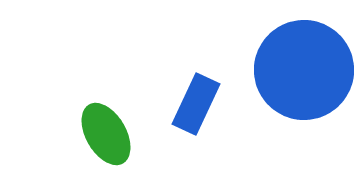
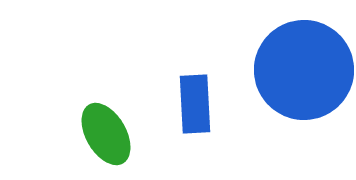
blue rectangle: moved 1 px left; rotated 28 degrees counterclockwise
